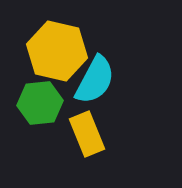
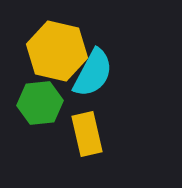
cyan semicircle: moved 2 px left, 7 px up
yellow rectangle: rotated 9 degrees clockwise
